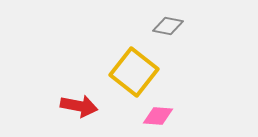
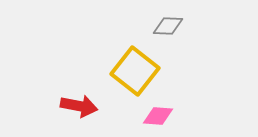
gray diamond: rotated 8 degrees counterclockwise
yellow square: moved 1 px right, 1 px up
